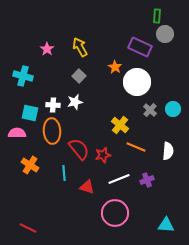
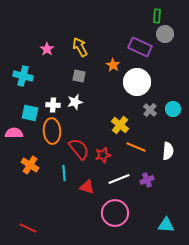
orange star: moved 2 px left, 2 px up
gray square: rotated 32 degrees counterclockwise
pink semicircle: moved 3 px left
